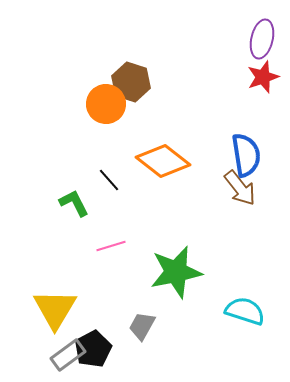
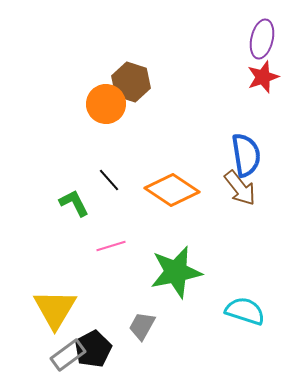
orange diamond: moved 9 px right, 29 px down; rotated 4 degrees counterclockwise
